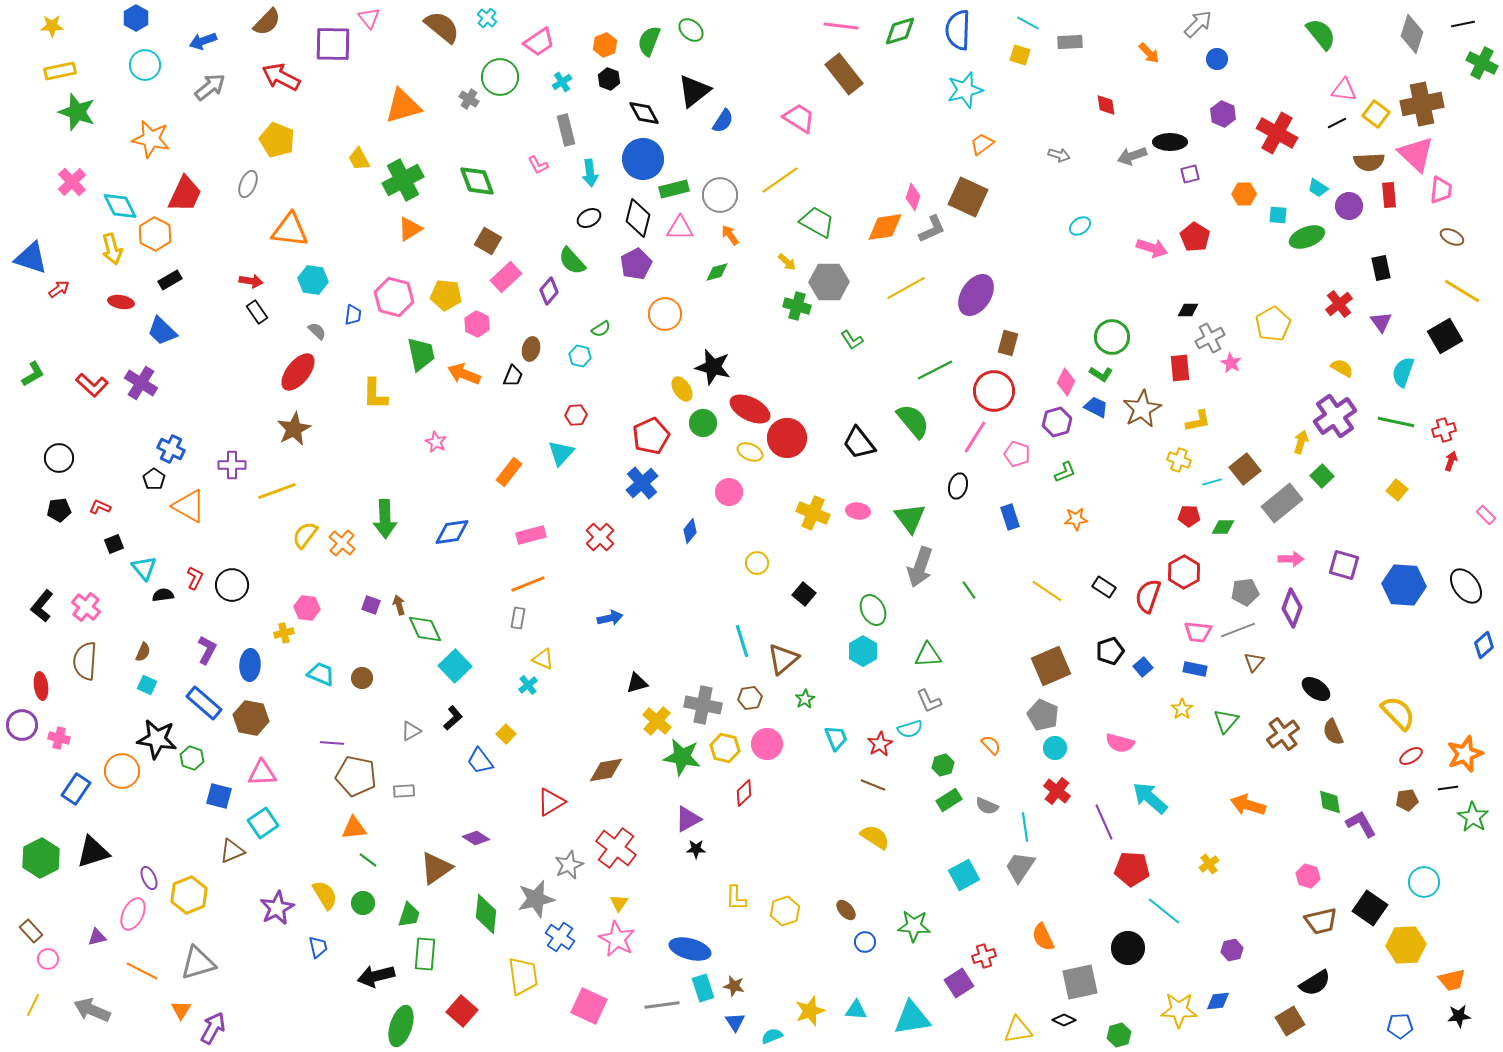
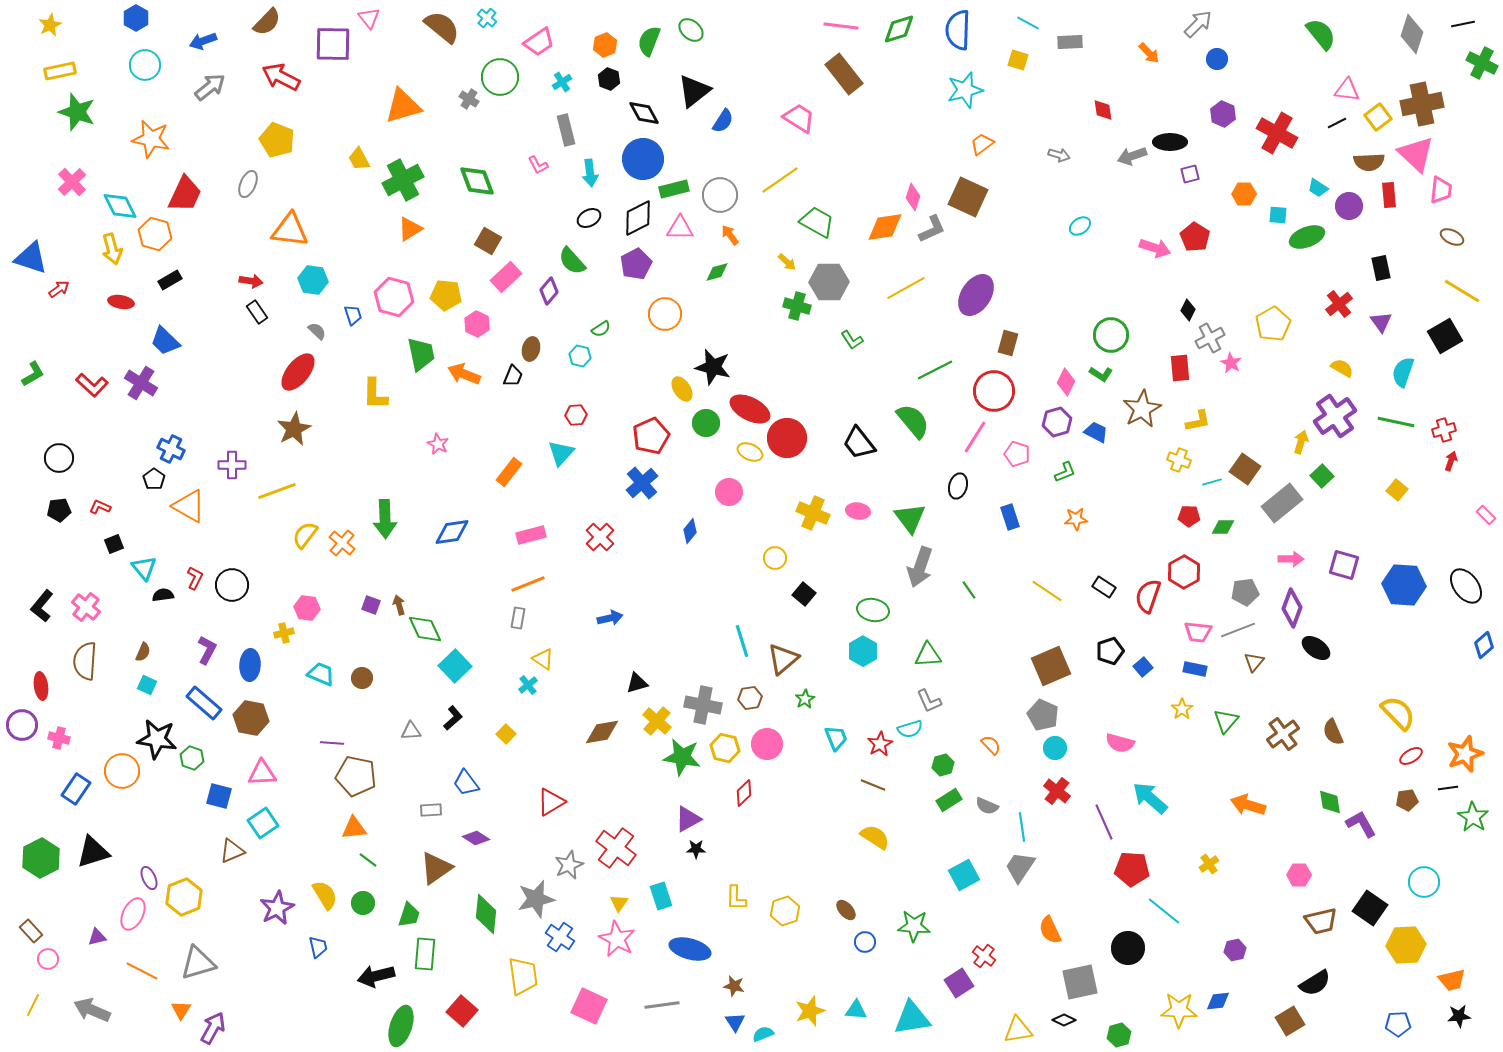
yellow star at (52, 26): moved 2 px left, 1 px up; rotated 25 degrees counterclockwise
green diamond at (900, 31): moved 1 px left, 2 px up
yellow square at (1020, 55): moved 2 px left, 5 px down
pink triangle at (1344, 90): moved 3 px right
red diamond at (1106, 105): moved 3 px left, 5 px down
yellow square at (1376, 114): moved 2 px right, 3 px down; rotated 16 degrees clockwise
black diamond at (638, 218): rotated 48 degrees clockwise
orange hexagon at (155, 234): rotated 12 degrees counterclockwise
pink arrow at (1152, 248): moved 3 px right
black diamond at (1188, 310): rotated 65 degrees counterclockwise
blue trapezoid at (353, 315): rotated 25 degrees counterclockwise
blue trapezoid at (162, 331): moved 3 px right, 10 px down
green circle at (1112, 337): moved 1 px left, 2 px up
blue trapezoid at (1096, 407): moved 25 px down
green circle at (703, 423): moved 3 px right
pink star at (436, 442): moved 2 px right, 2 px down
brown square at (1245, 469): rotated 16 degrees counterclockwise
yellow circle at (757, 563): moved 18 px right, 5 px up
green ellipse at (873, 610): rotated 52 degrees counterclockwise
yellow triangle at (543, 659): rotated 10 degrees clockwise
black ellipse at (1316, 689): moved 41 px up
gray triangle at (411, 731): rotated 25 degrees clockwise
blue trapezoid at (480, 761): moved 14 px left, 22 px down
brown diamond at (606, 770): moved 4 px left, 38 px up
gray rectangle at (404, 791): moved 27 px right, 19 px down
cyan line at (1025, 827): moved 3 px left
pink hexagon at (1308, 876): moved 9 px left, 1 px up; rotated 15 degrees counterclockwise
yellow hexagon at (189, 895): moved 5 px left, 2 px down
orange semicircle at (1043, 937): moved 7 px right, 7 px up
purple hexagon at (1232, 950): moved 3 px right
red cross at (984, 956): rotated 35 degrees counterclockwise
cyan rectangle at (703, 988): moved 42 px left, 92 px up
blue pentagon at (1400, 1026): moved 2 px left, 2 px up
cyan semicircle at (772, 1036): moved 9 px left, 2 px up
